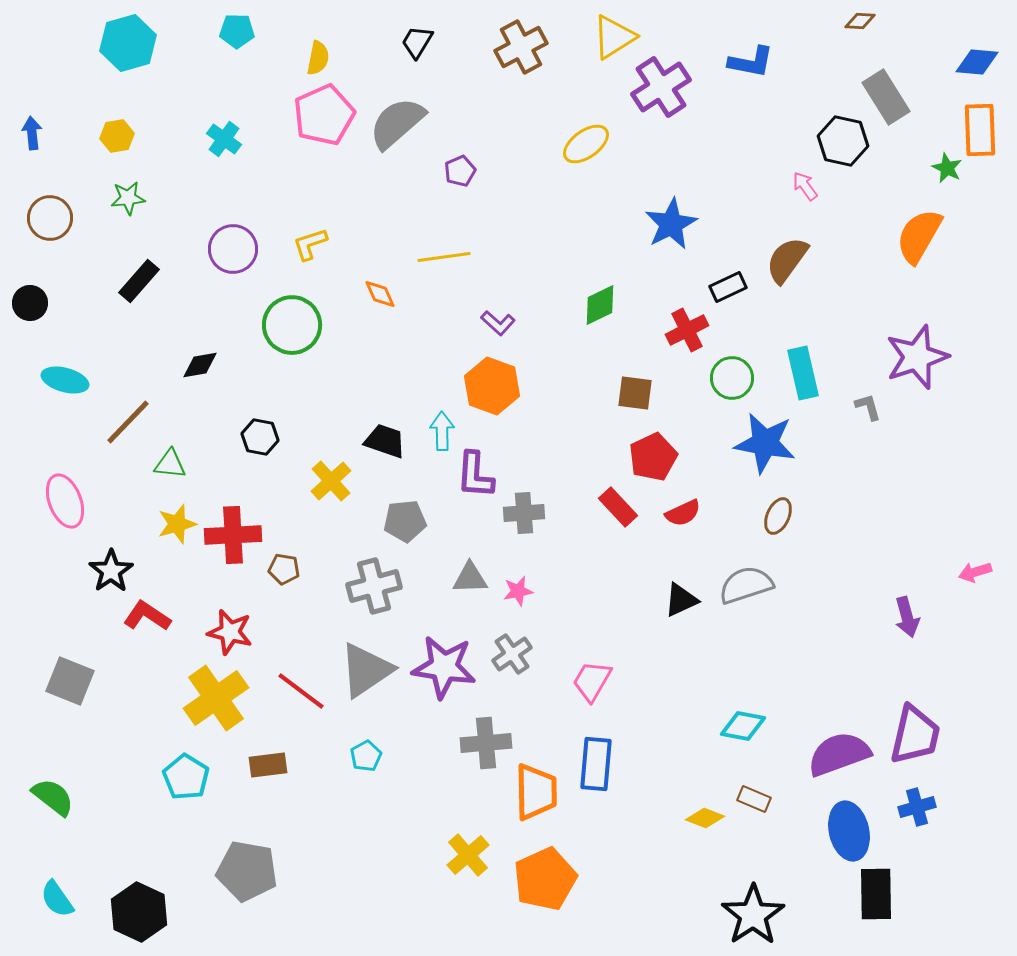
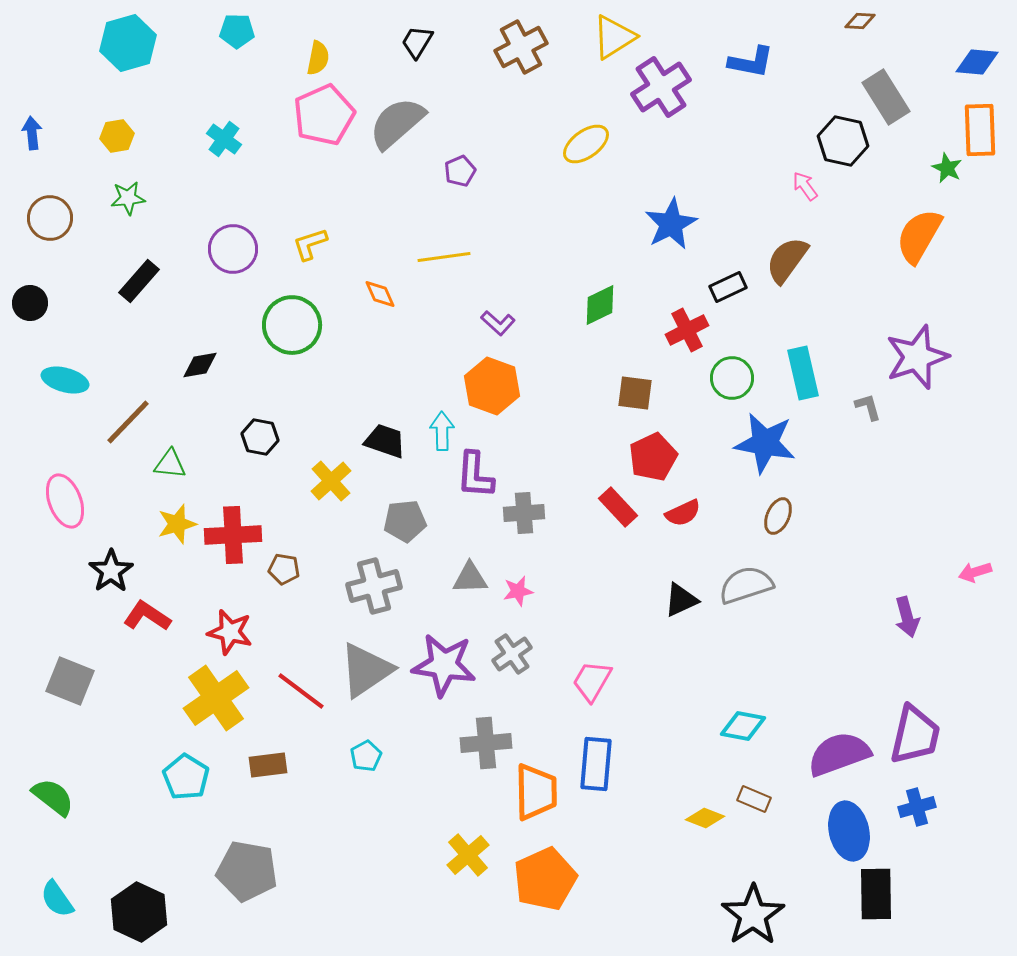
purple star at (444, 667): moved 2 px up
